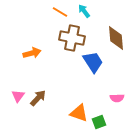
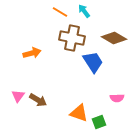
brown diamond: moved 2 px left; rotated 55 degrees counterclockwise
brown arrow: moved 2 px down; rotated 78 degrees clockwise
